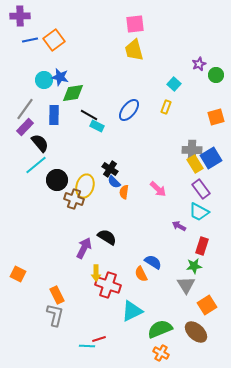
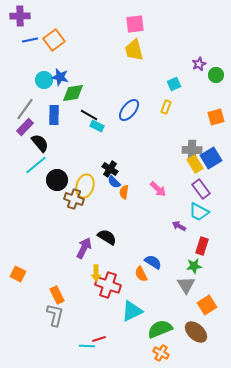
cyan square at (174, 84): rotated 24 degrees clockwise
